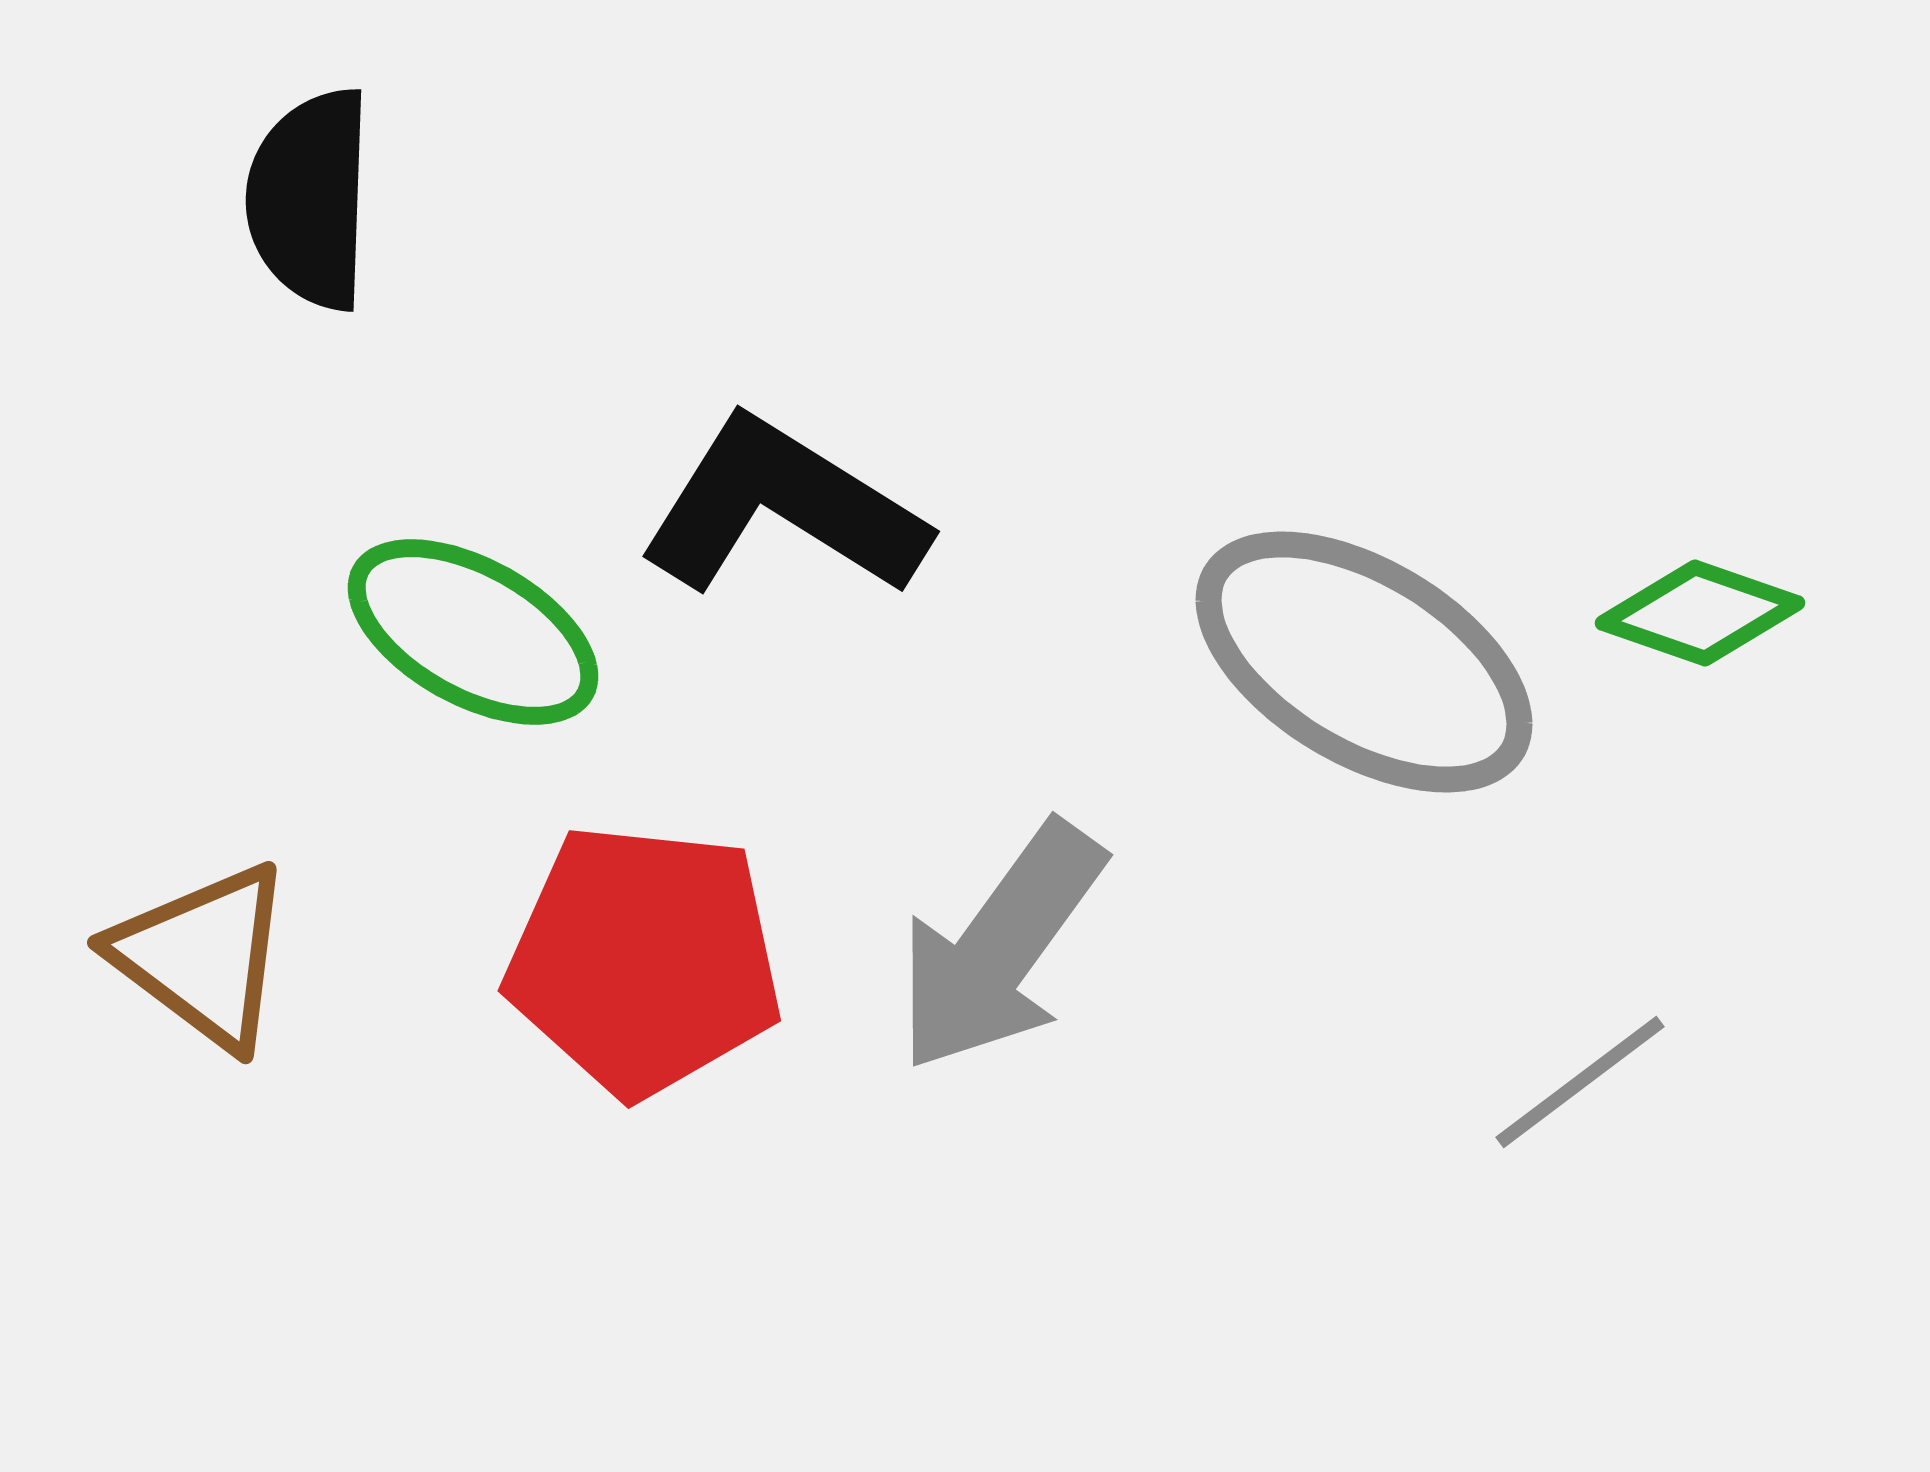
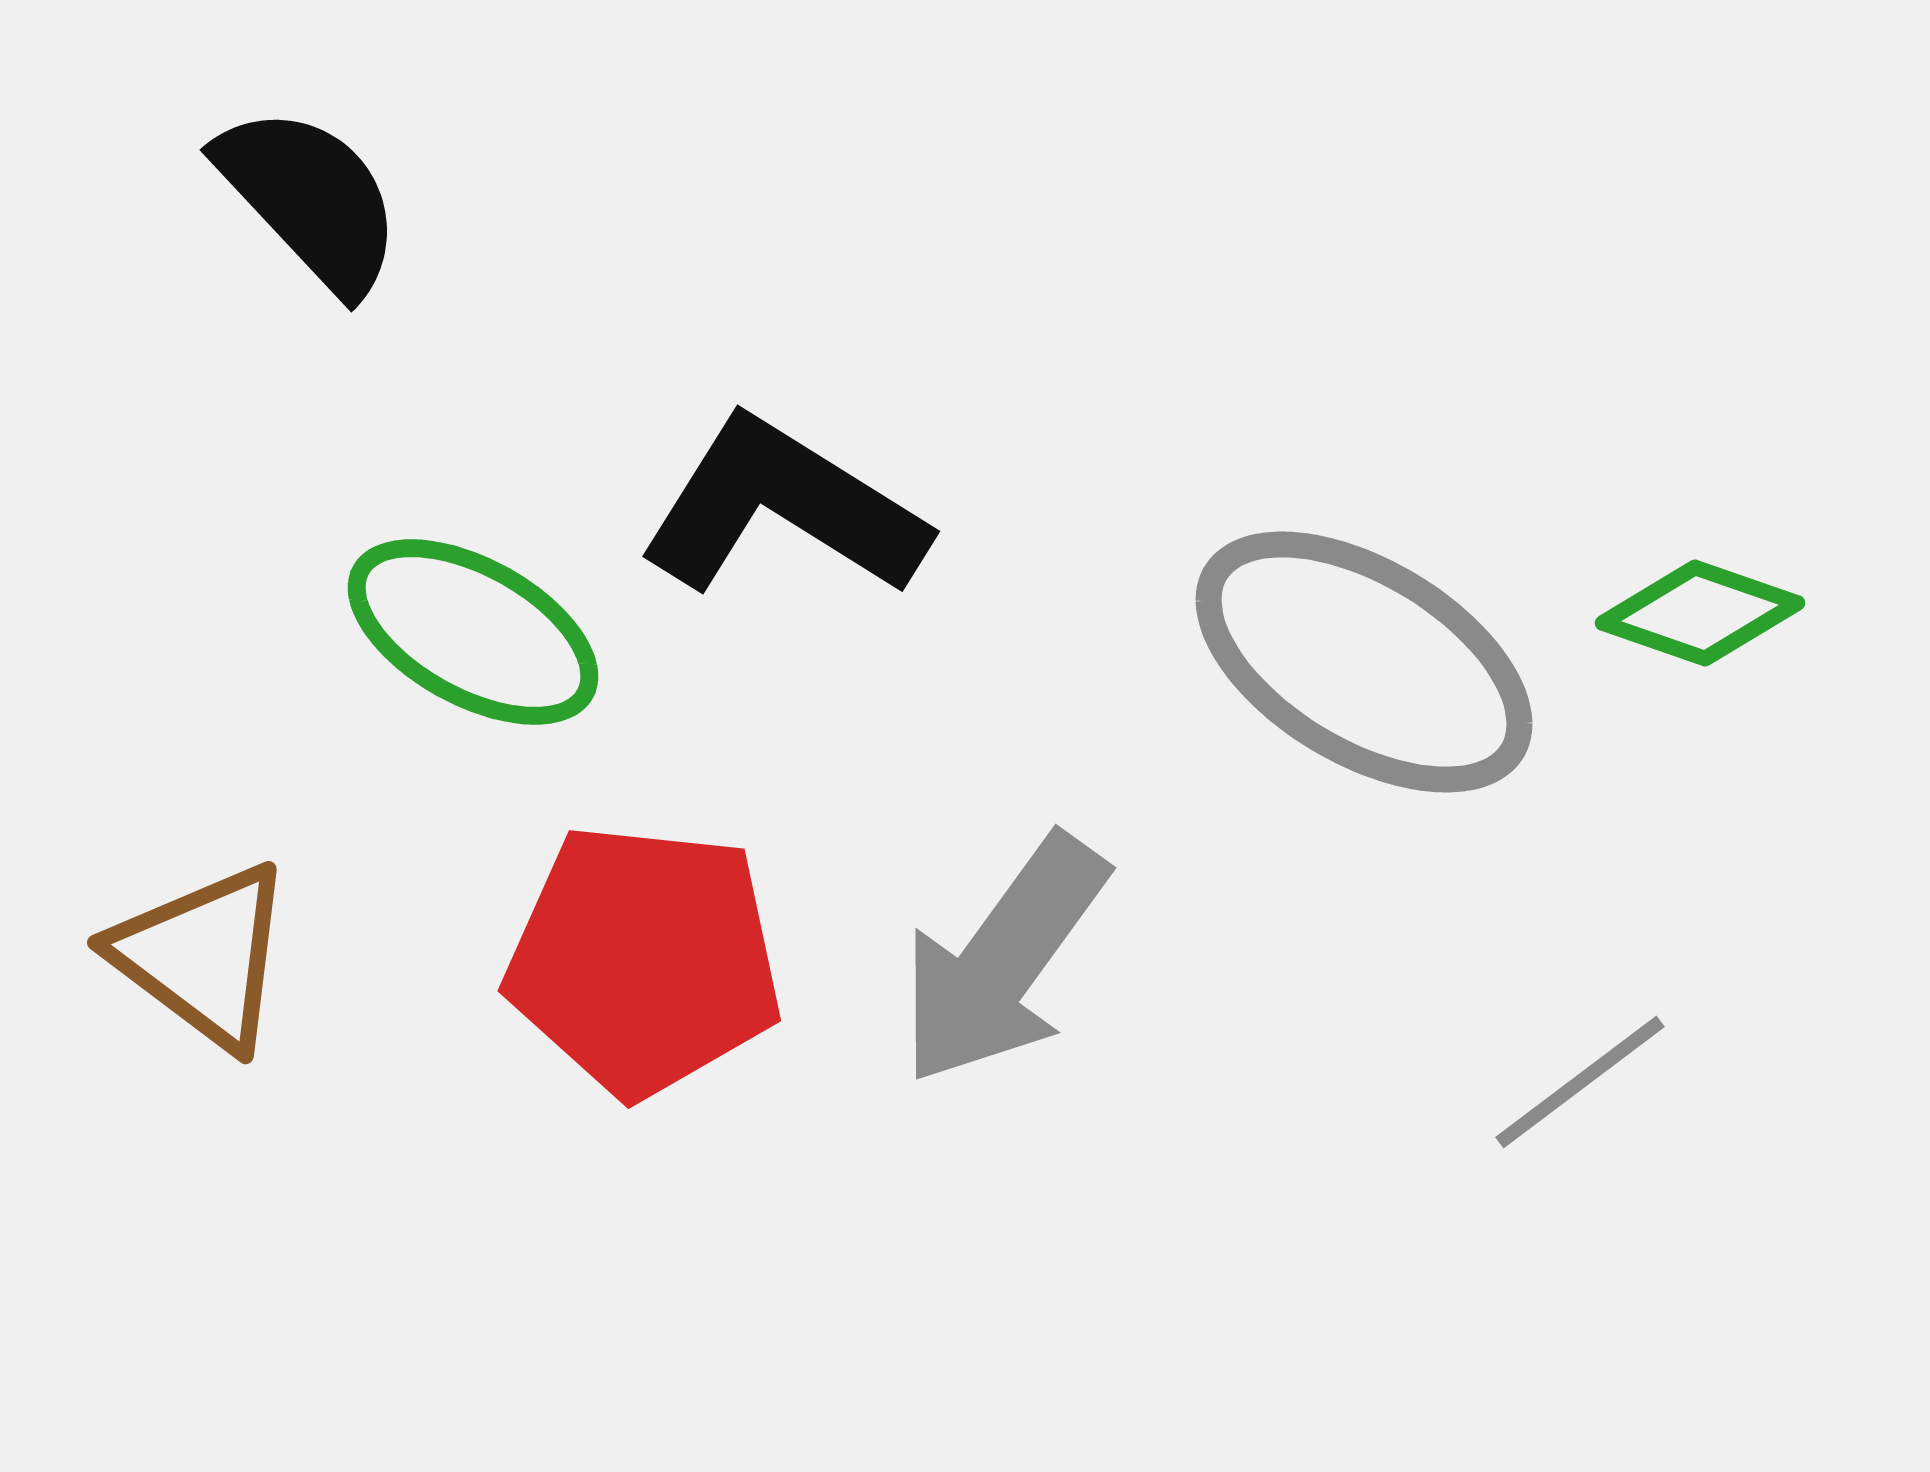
black semicircle: rotated 135 degrees clockwise
gray arrow: moved 3 px right, 13 px down
